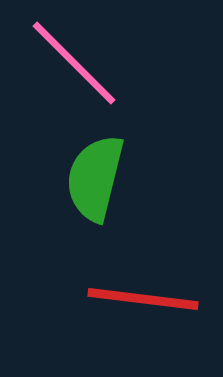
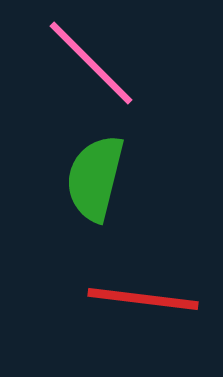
pink line: moved 17 px right
